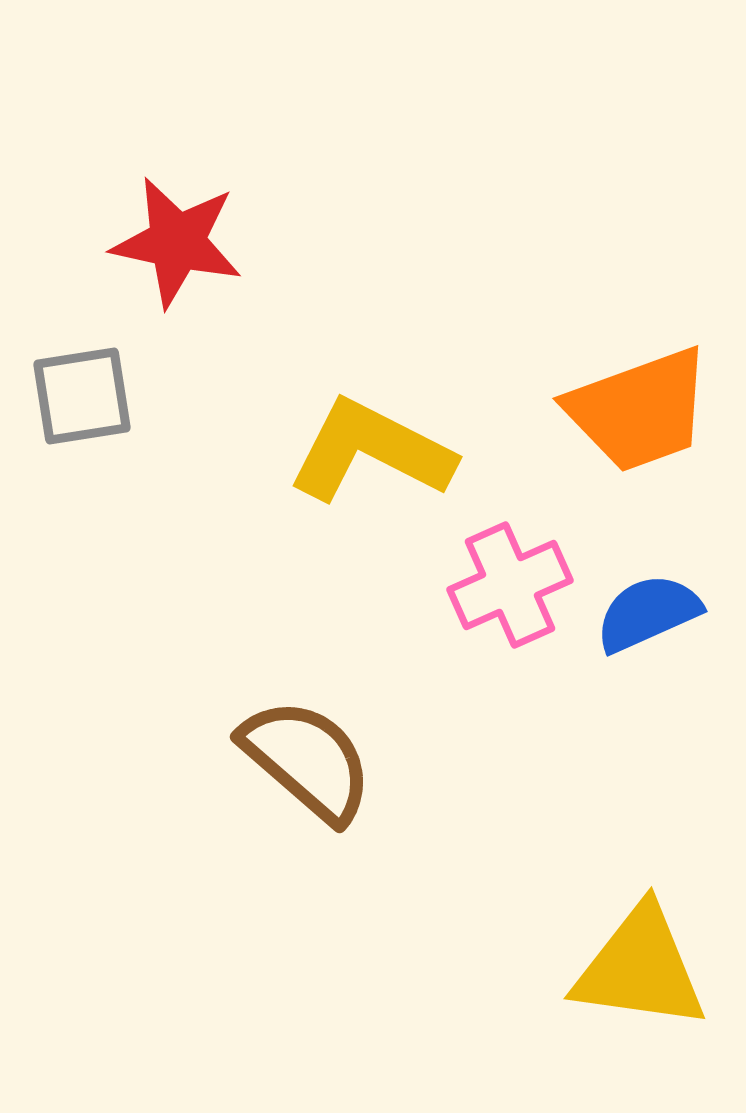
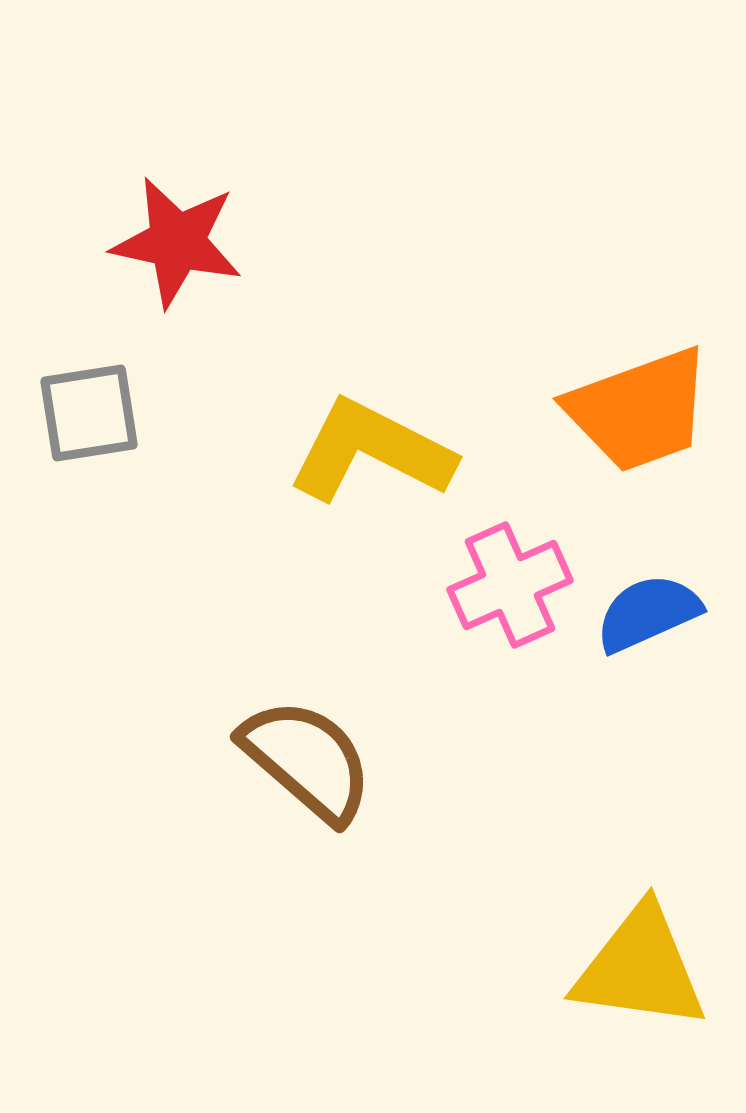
gray square: moved 7 px right, 17 px down
